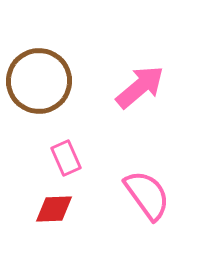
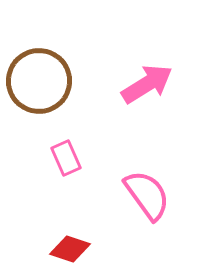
pink arrow: moved 7 px right, 3 px up; rotated 8 degrees clockwise
red diamond: moved 16 px right, 40 px down; rotated 21 degrees clockwise
